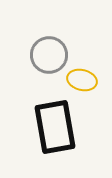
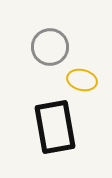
gray circle: moved 1 px right, 8 px up
